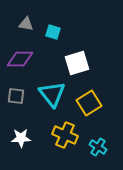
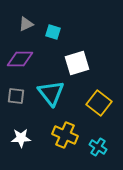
gray triangle: rotated 35 degrees counterclockwise
cyan triangle: moved 1 px left, 1 px up
yellow square: moved 10 px right; rotated 20 degrees counterclockwise
